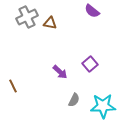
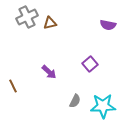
purple semicircle: moved 16 px right, 14 px down; rotated 28 degrees counterclockwise
brown triangle: rotated 24 degrees counterclockwise
purple arrow: moved 11 px left
gray semicircle: moved 1 px right, 1 px down
